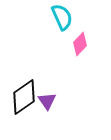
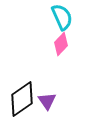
pink diamond: moved 19 px left
black diamond: moved 2 px left, 2 px down
